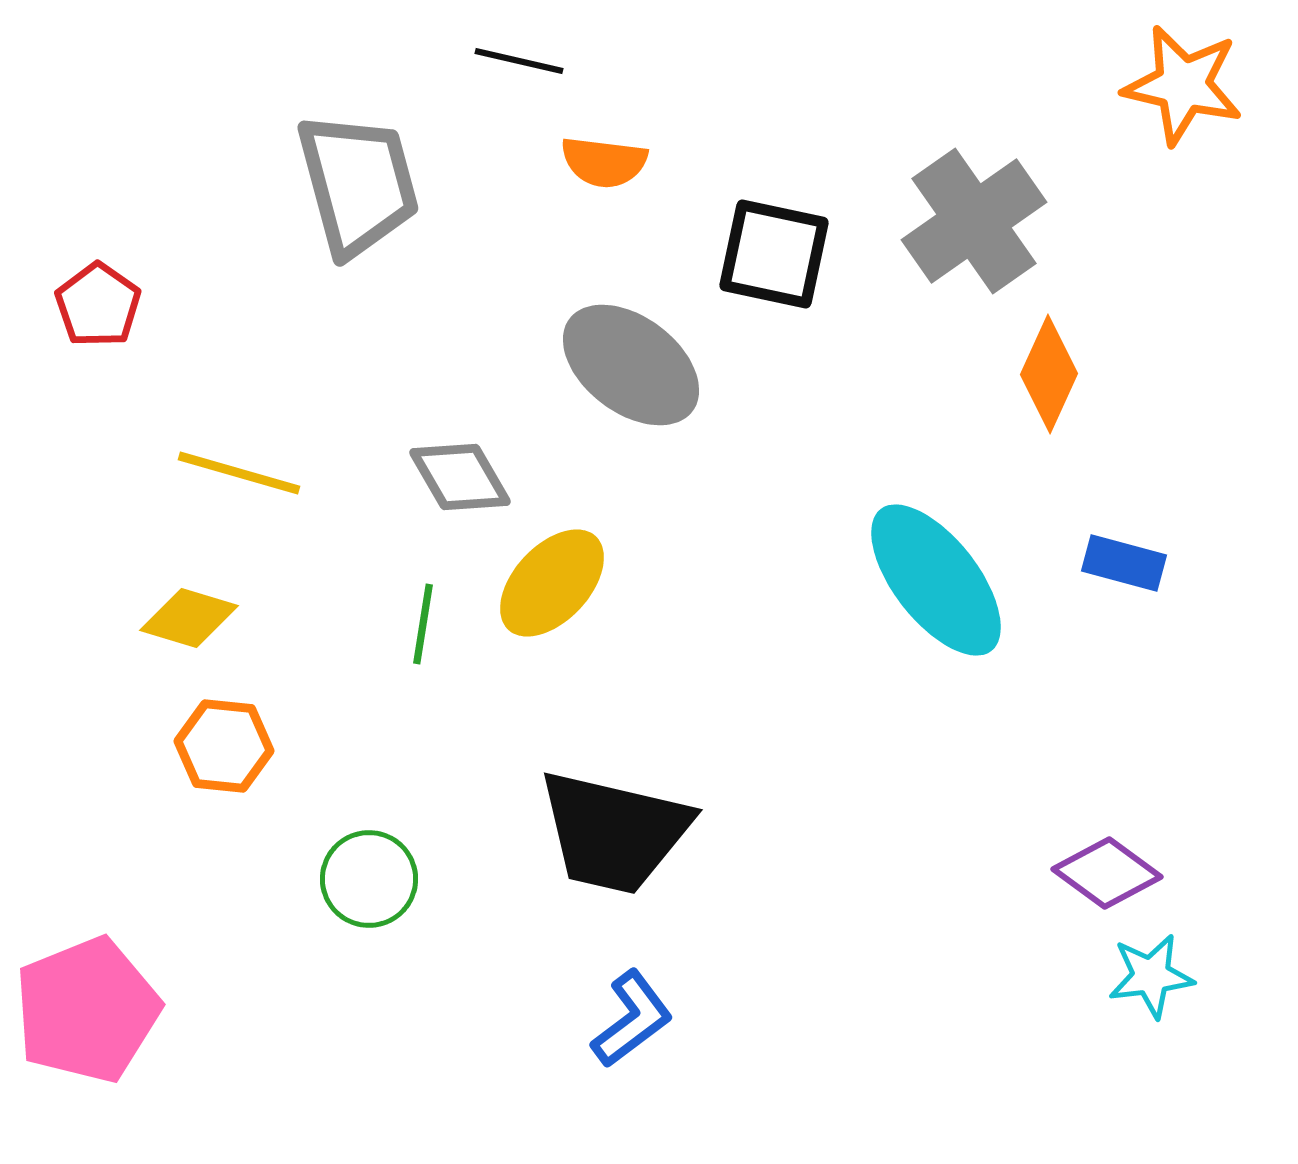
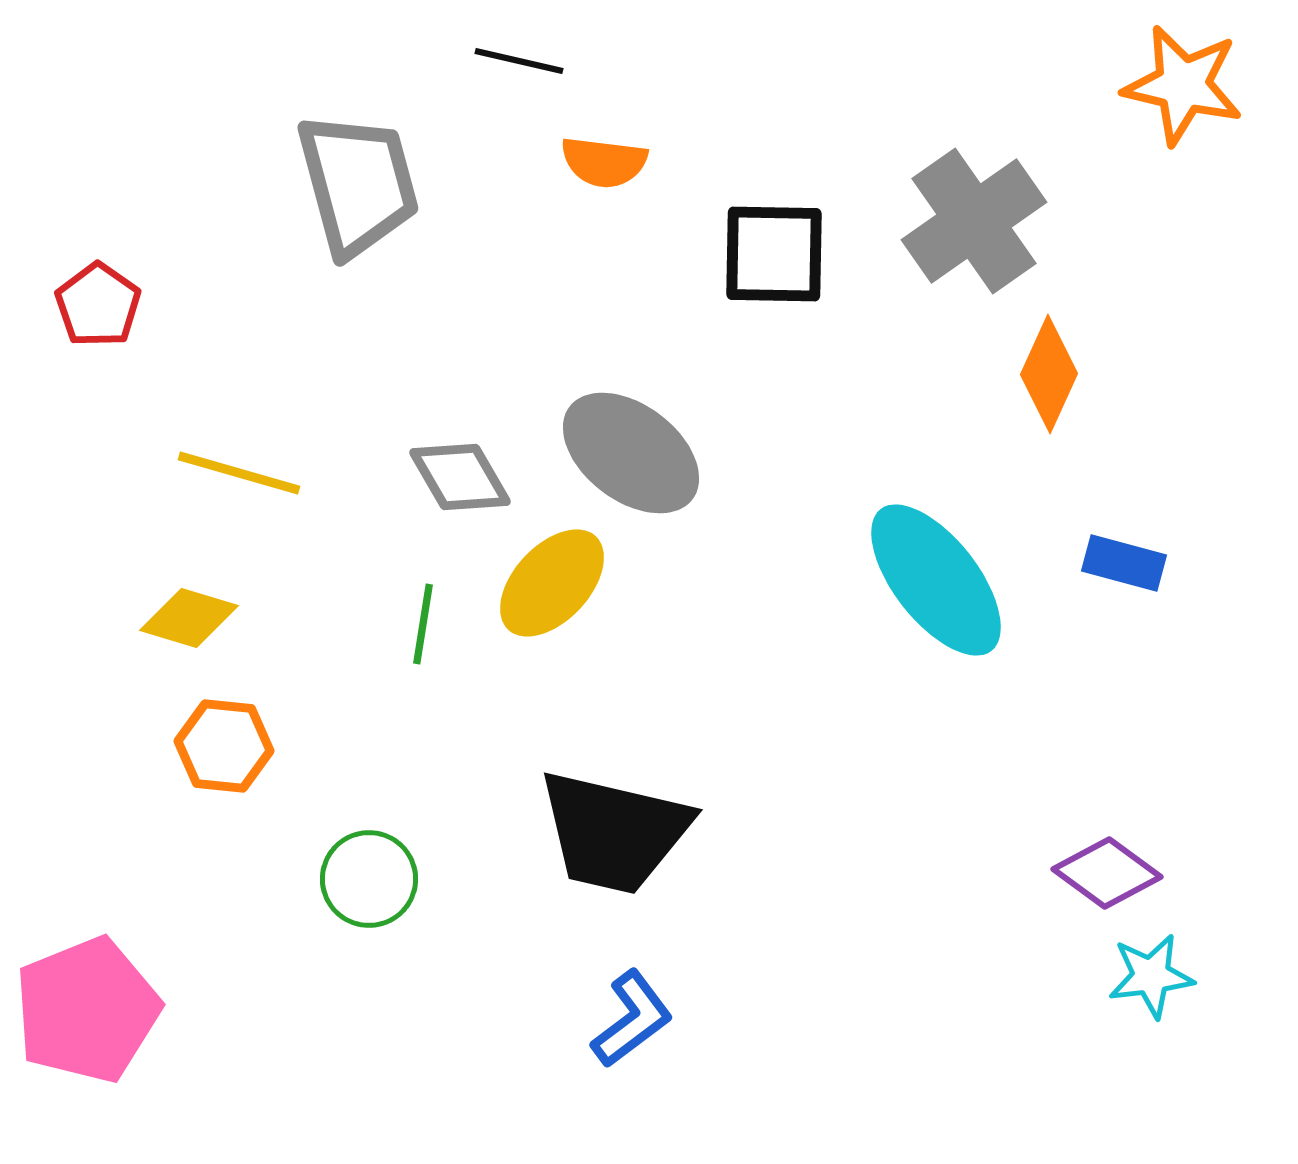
black square: rotated 11 degrees counterclockwise
gray ellipse: moved 88 px down
